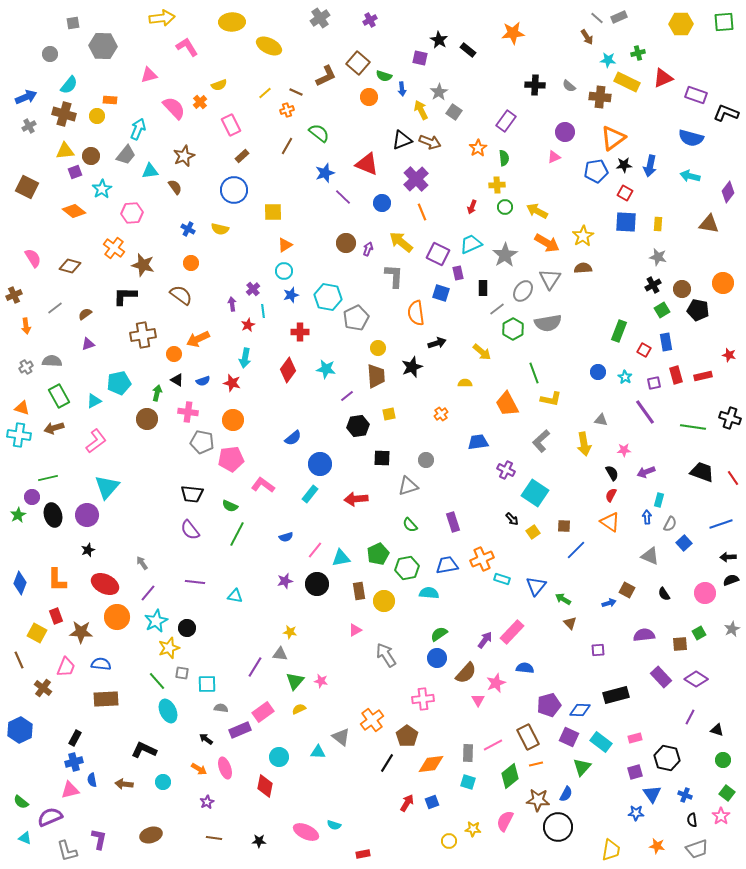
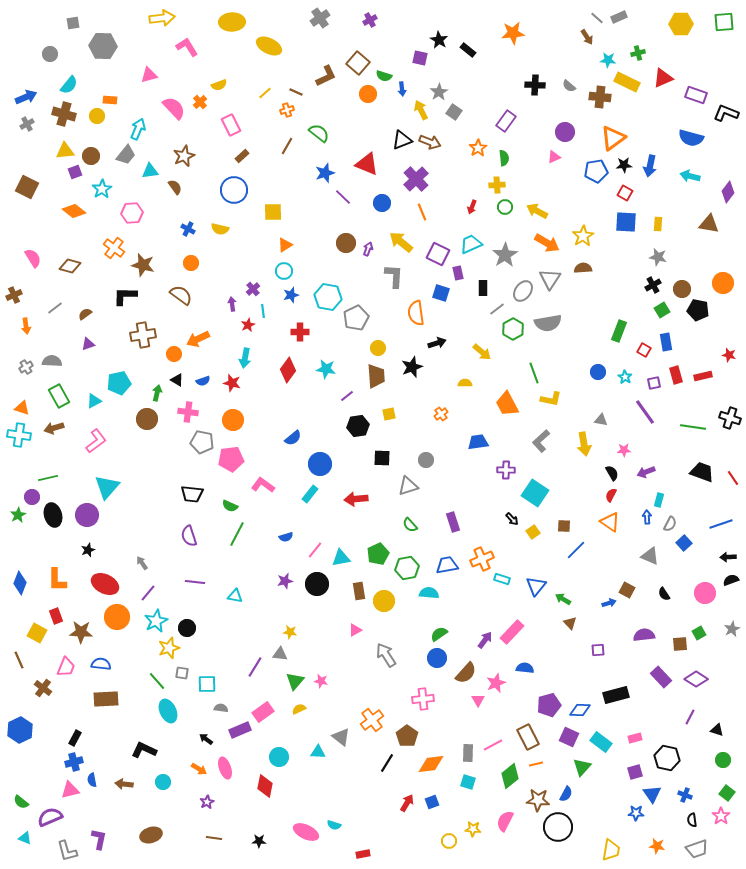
orange circle at (369, 97): moved 1 px left, 3 px up
gray cross at (29, 126): moved 2 px left, 2 px up
purple cross at (506, 470): rotated 24 degrees counterclockwise
purple semicircle at (190, 530): moved 1 px left, 6 px down; rotated 20 degrees clockwise
